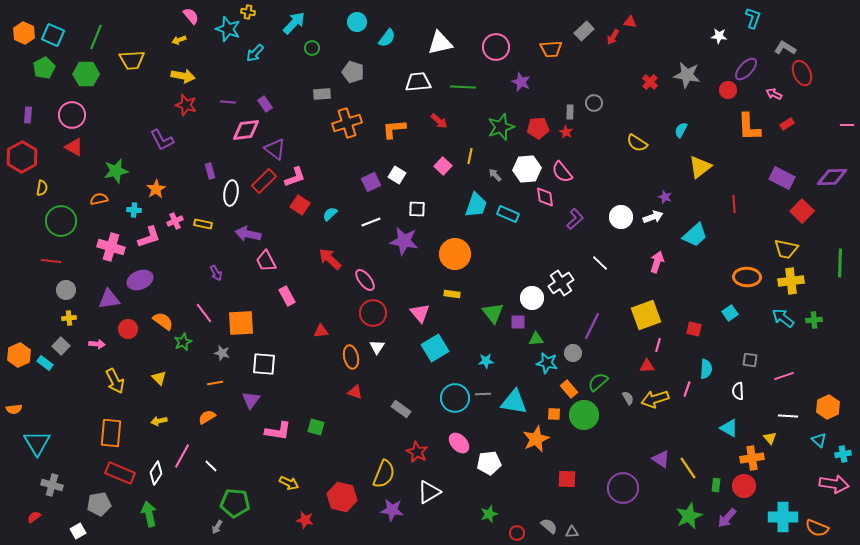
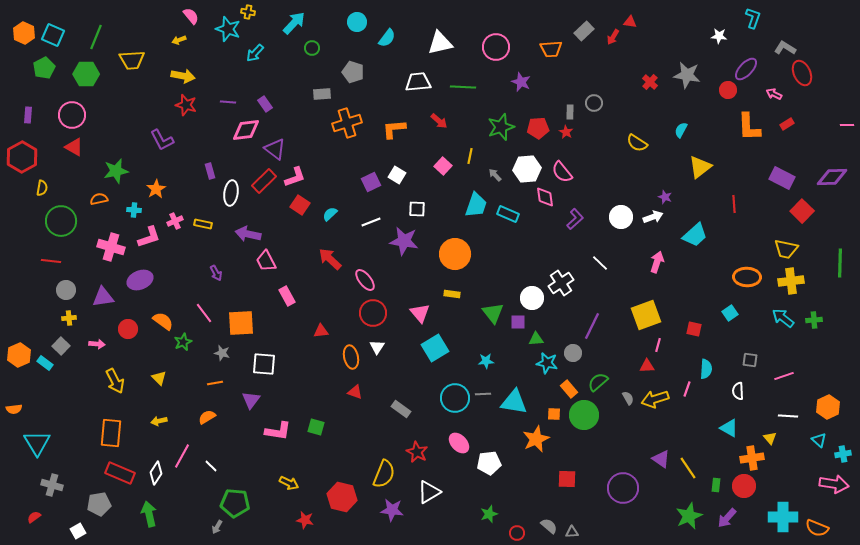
purple triangle at (109, 299): moved 6 px left, 2 px up
